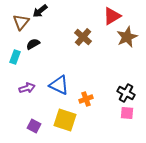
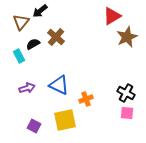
brown cross: moved 27 px left
cyan rectangle: moved 4 px right, 1 px up; rotated 48 degrees counterclockwise
yellow square: rotated 30 degrees counterclockwise
